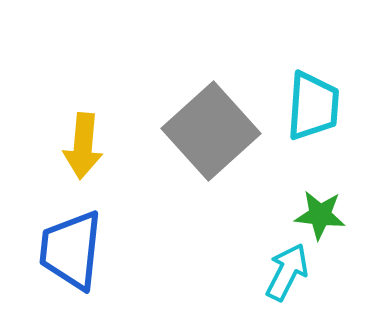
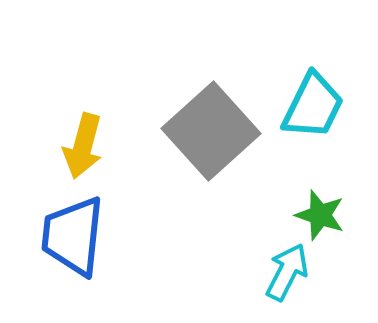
cyan trapezoid: rotated 22 degrees clockwise
yellow arrow: rotated 10 degrees clockwise
green star: rotated 12 degrees clockwise
blue trapezoid: moved 2 px right, 14 px up
